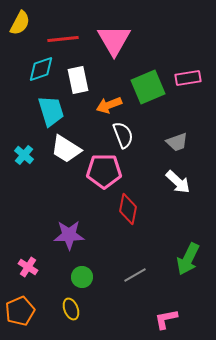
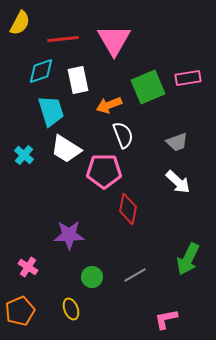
cyan diamond: moved 2 px down
green circle: moved 10 px right
